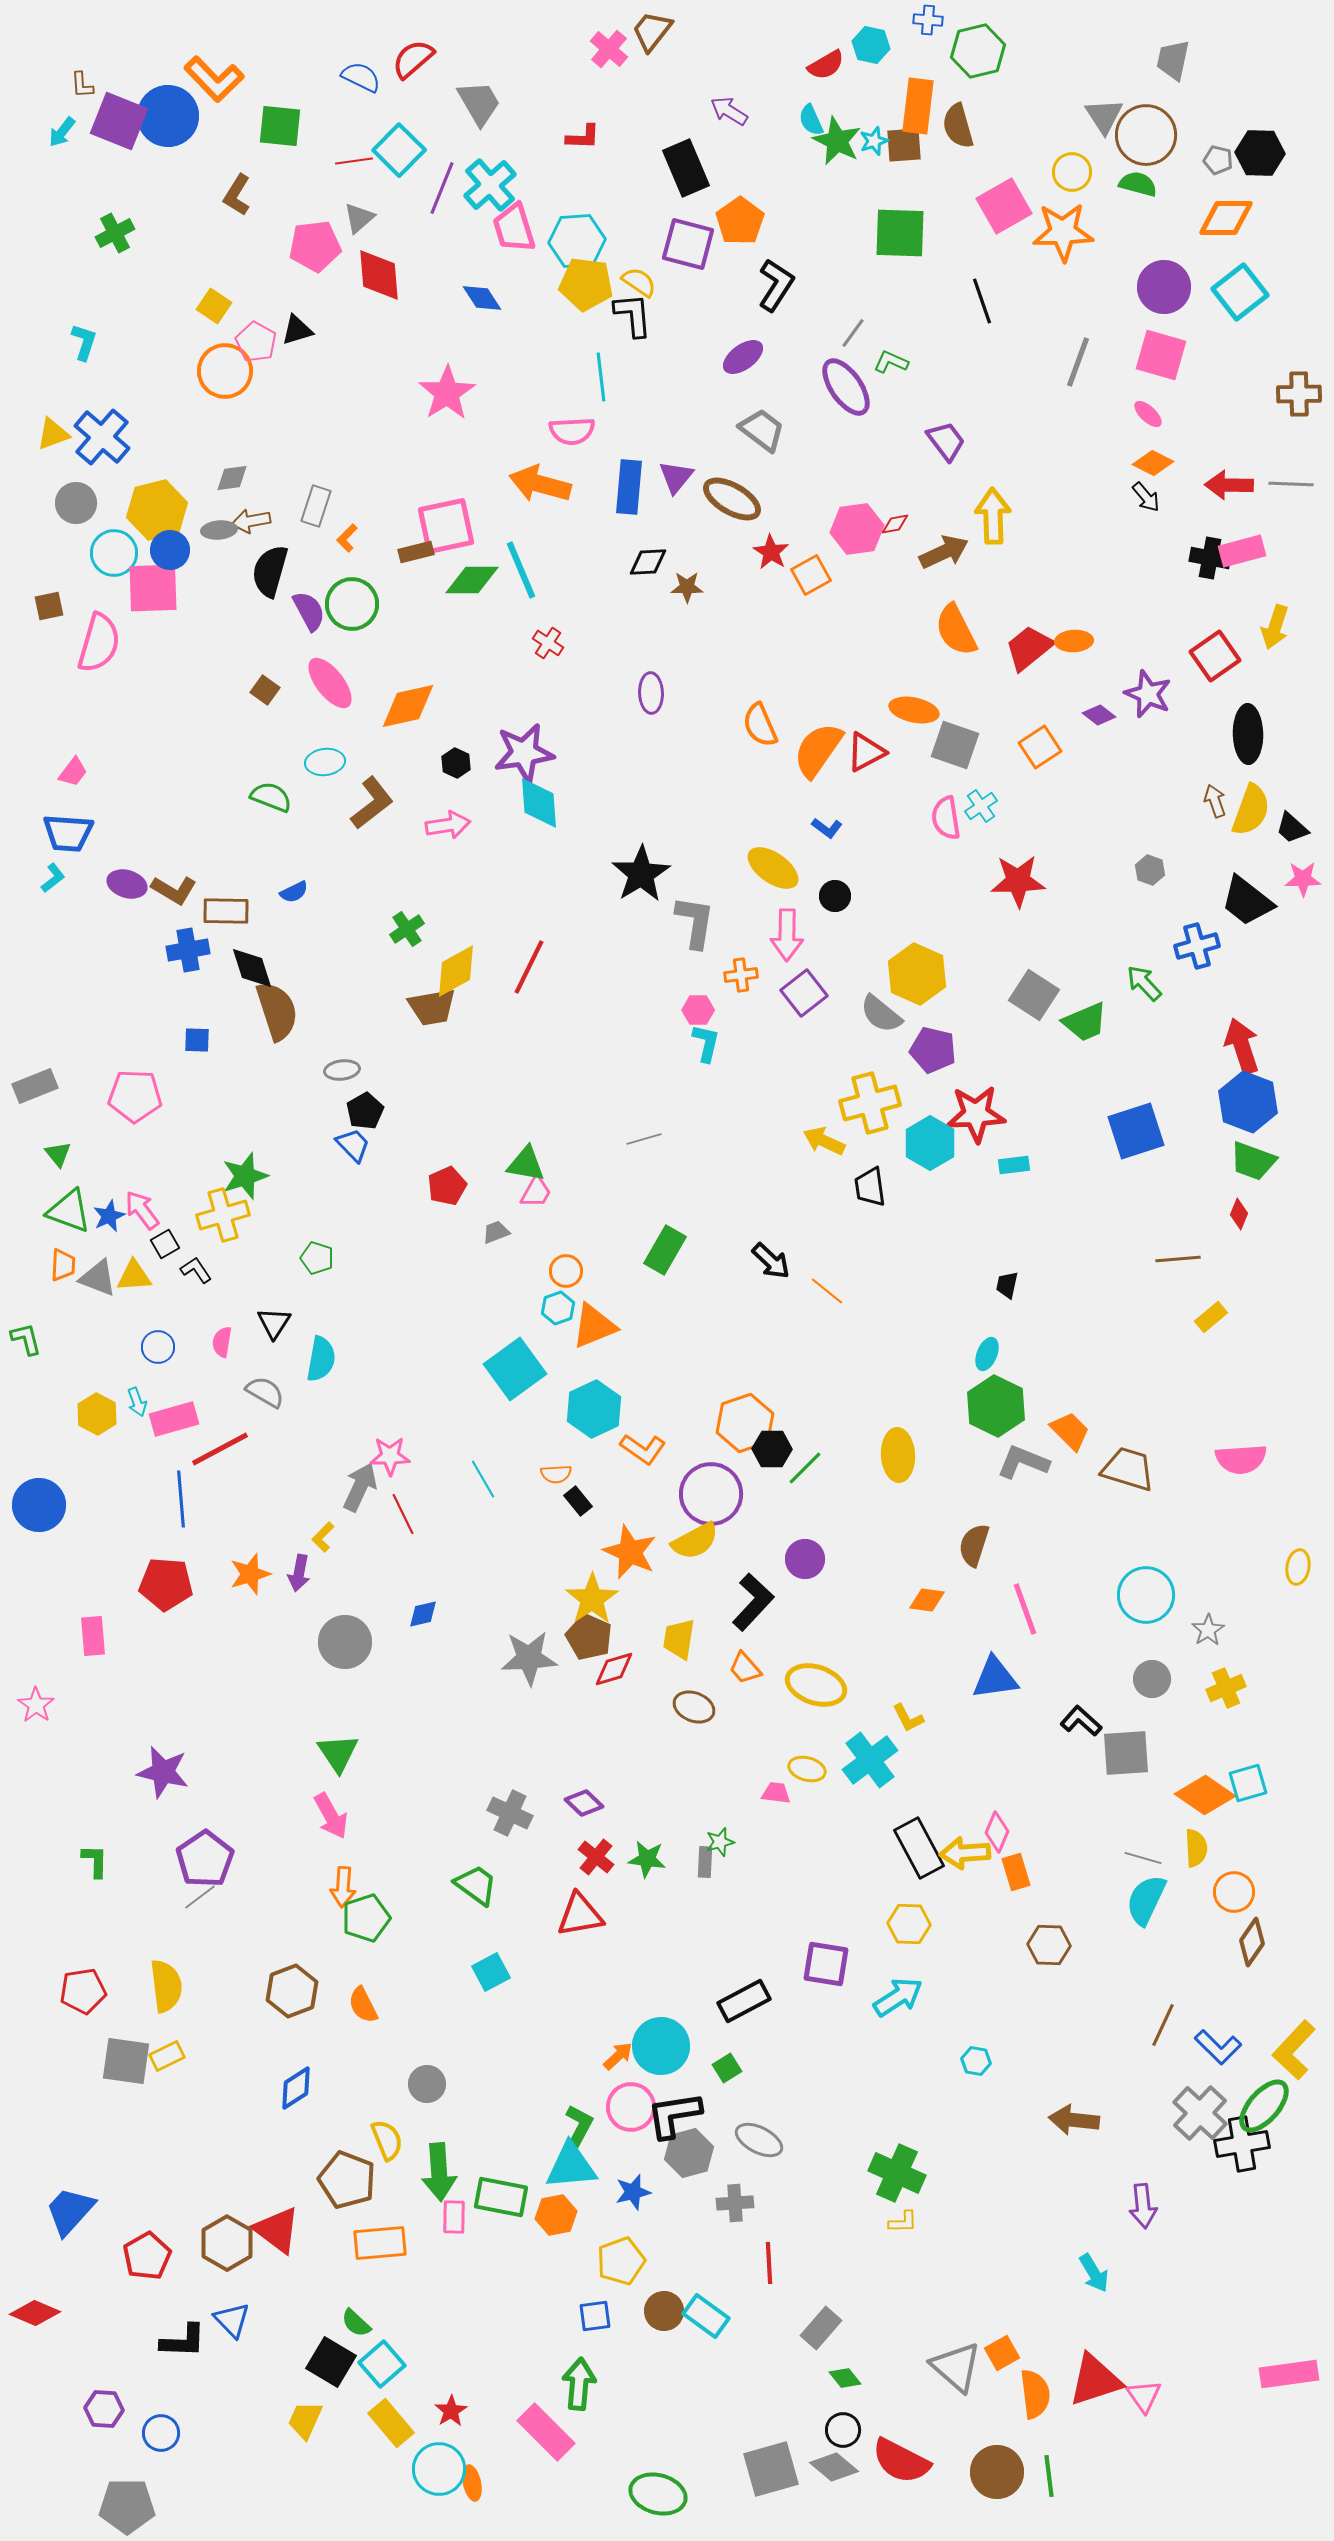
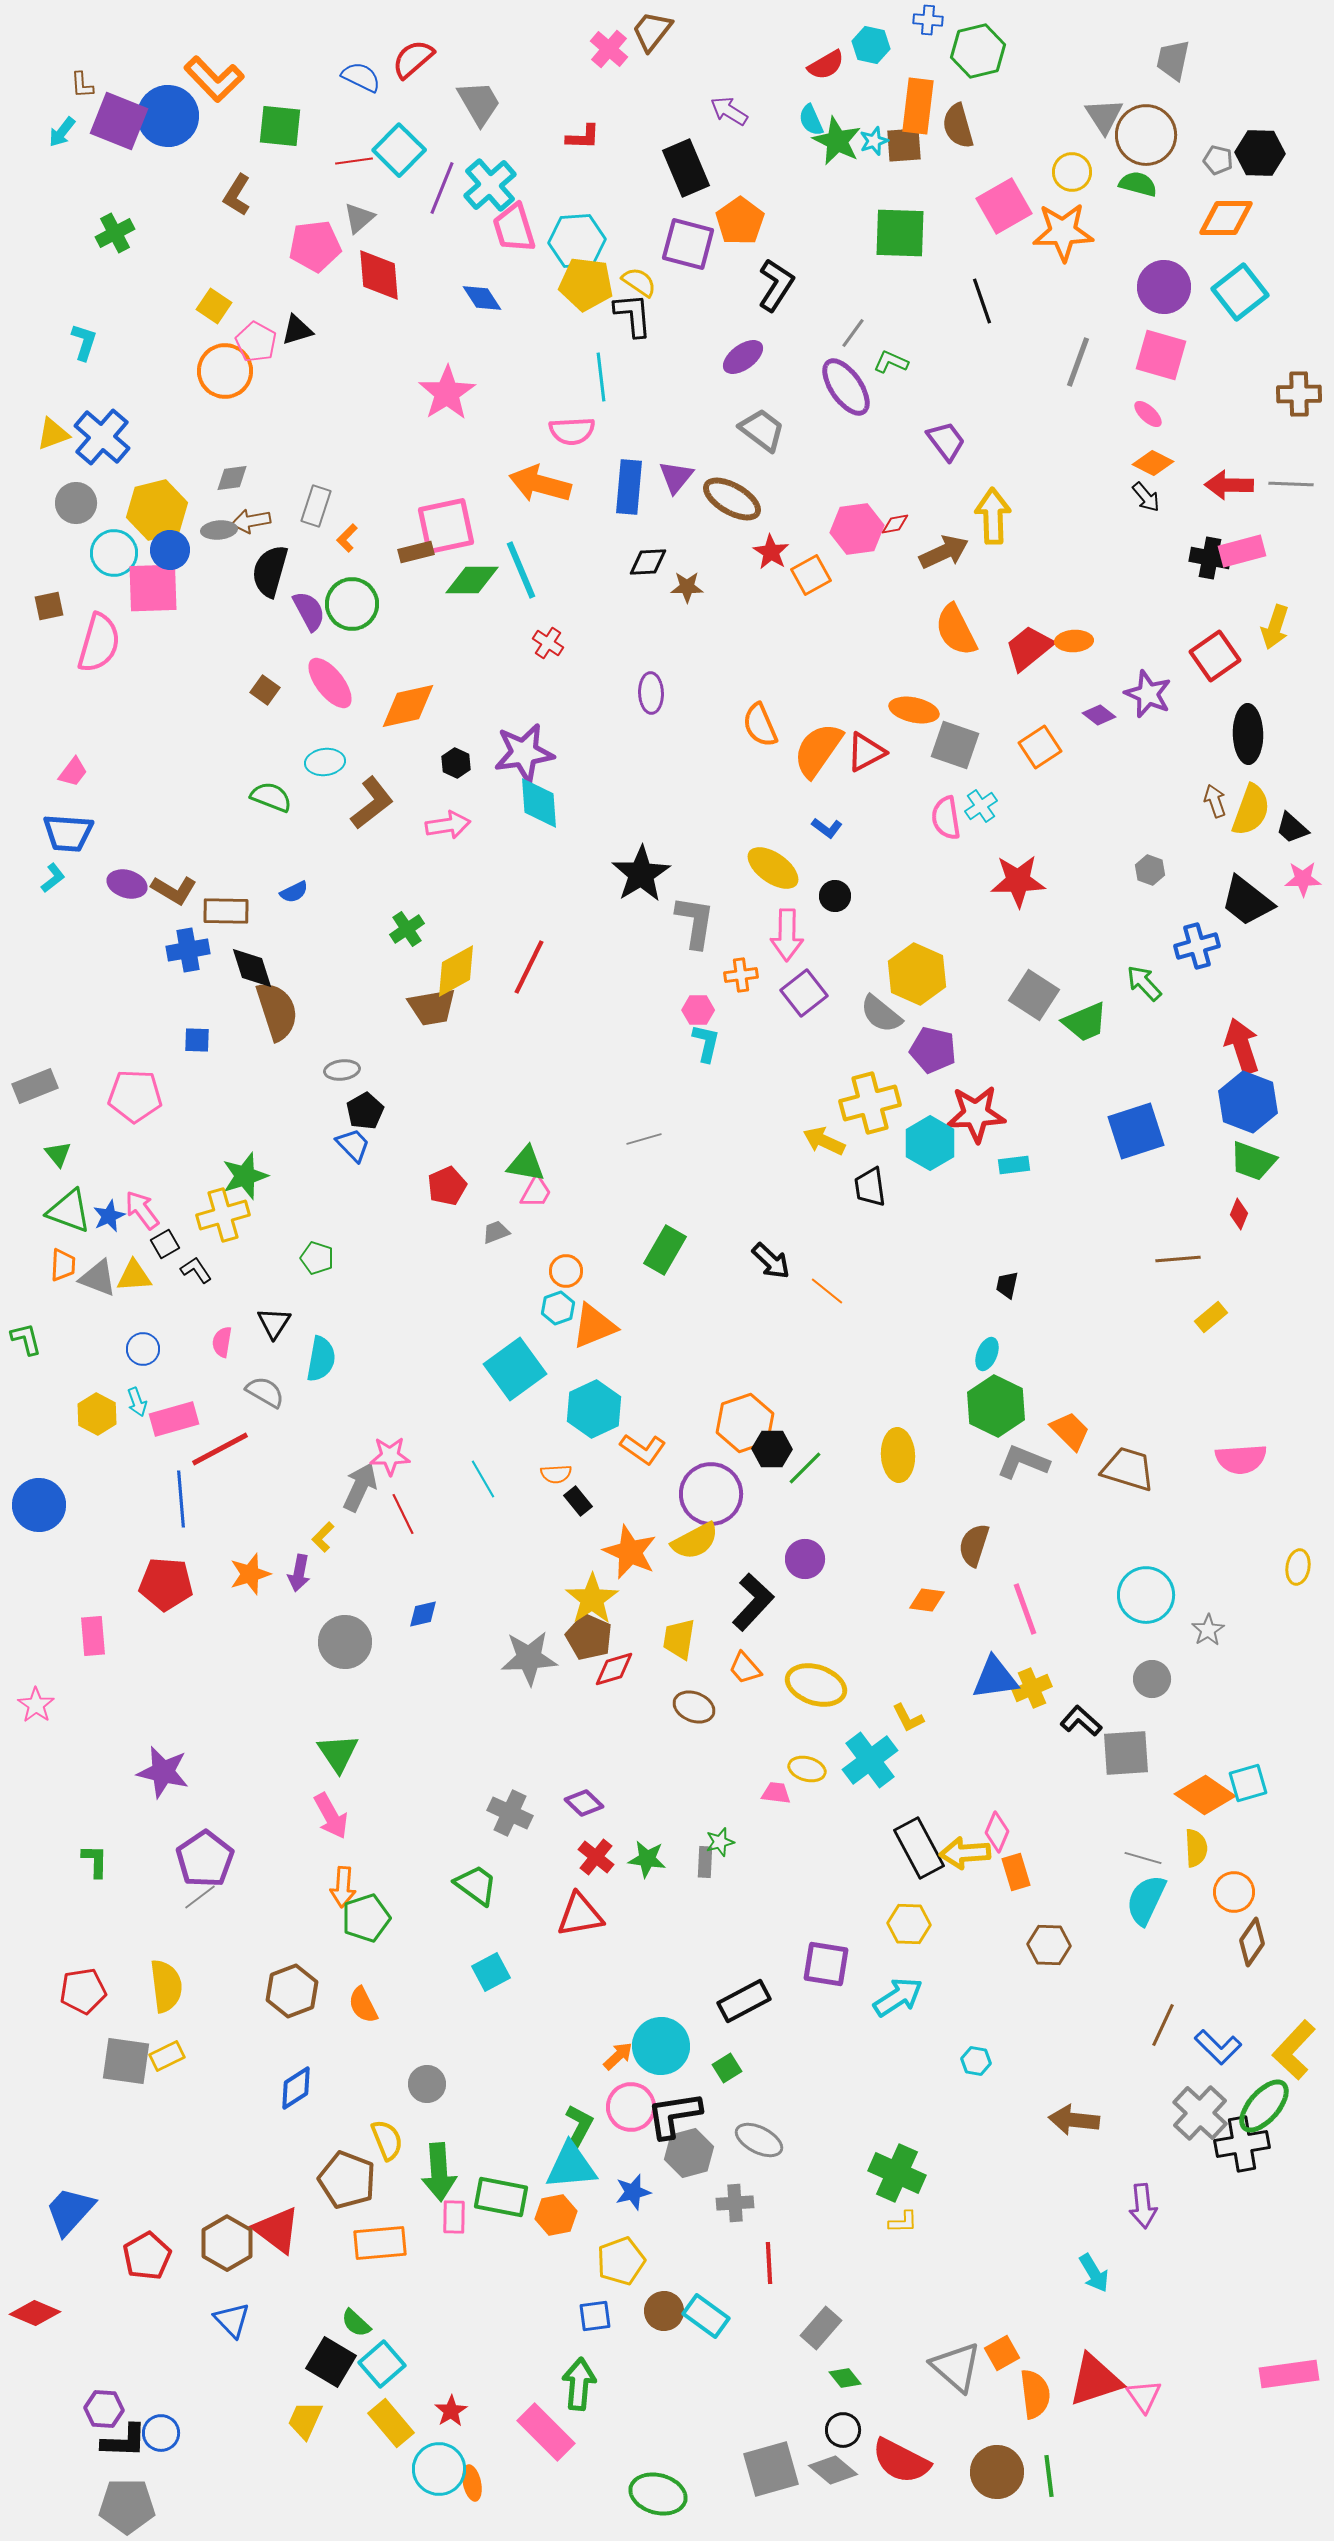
blue circle at (158, 1347): moved 15 px left, 2 px down
yellow cross at (1226, 1688): moved 194 px left
black L-shape at (183, 2341): moved 59 px left, 100 px down
gray diamond at (834, 2467): moved 1 px left, 3 px down
